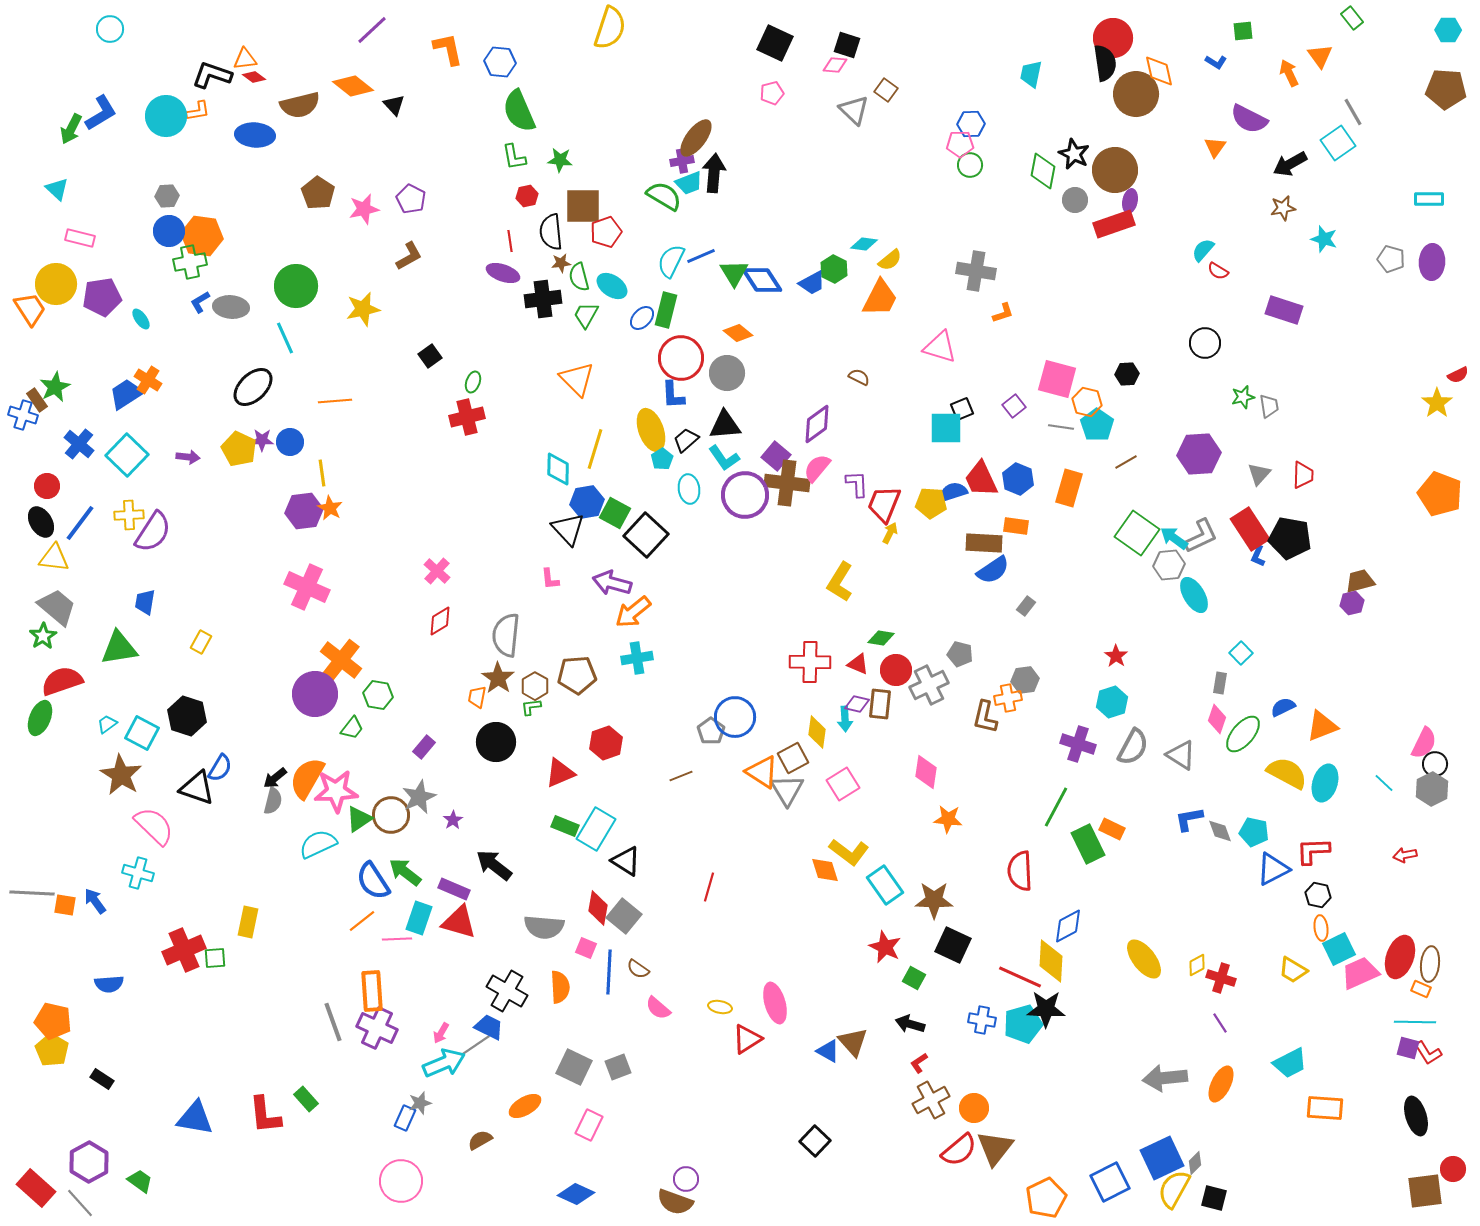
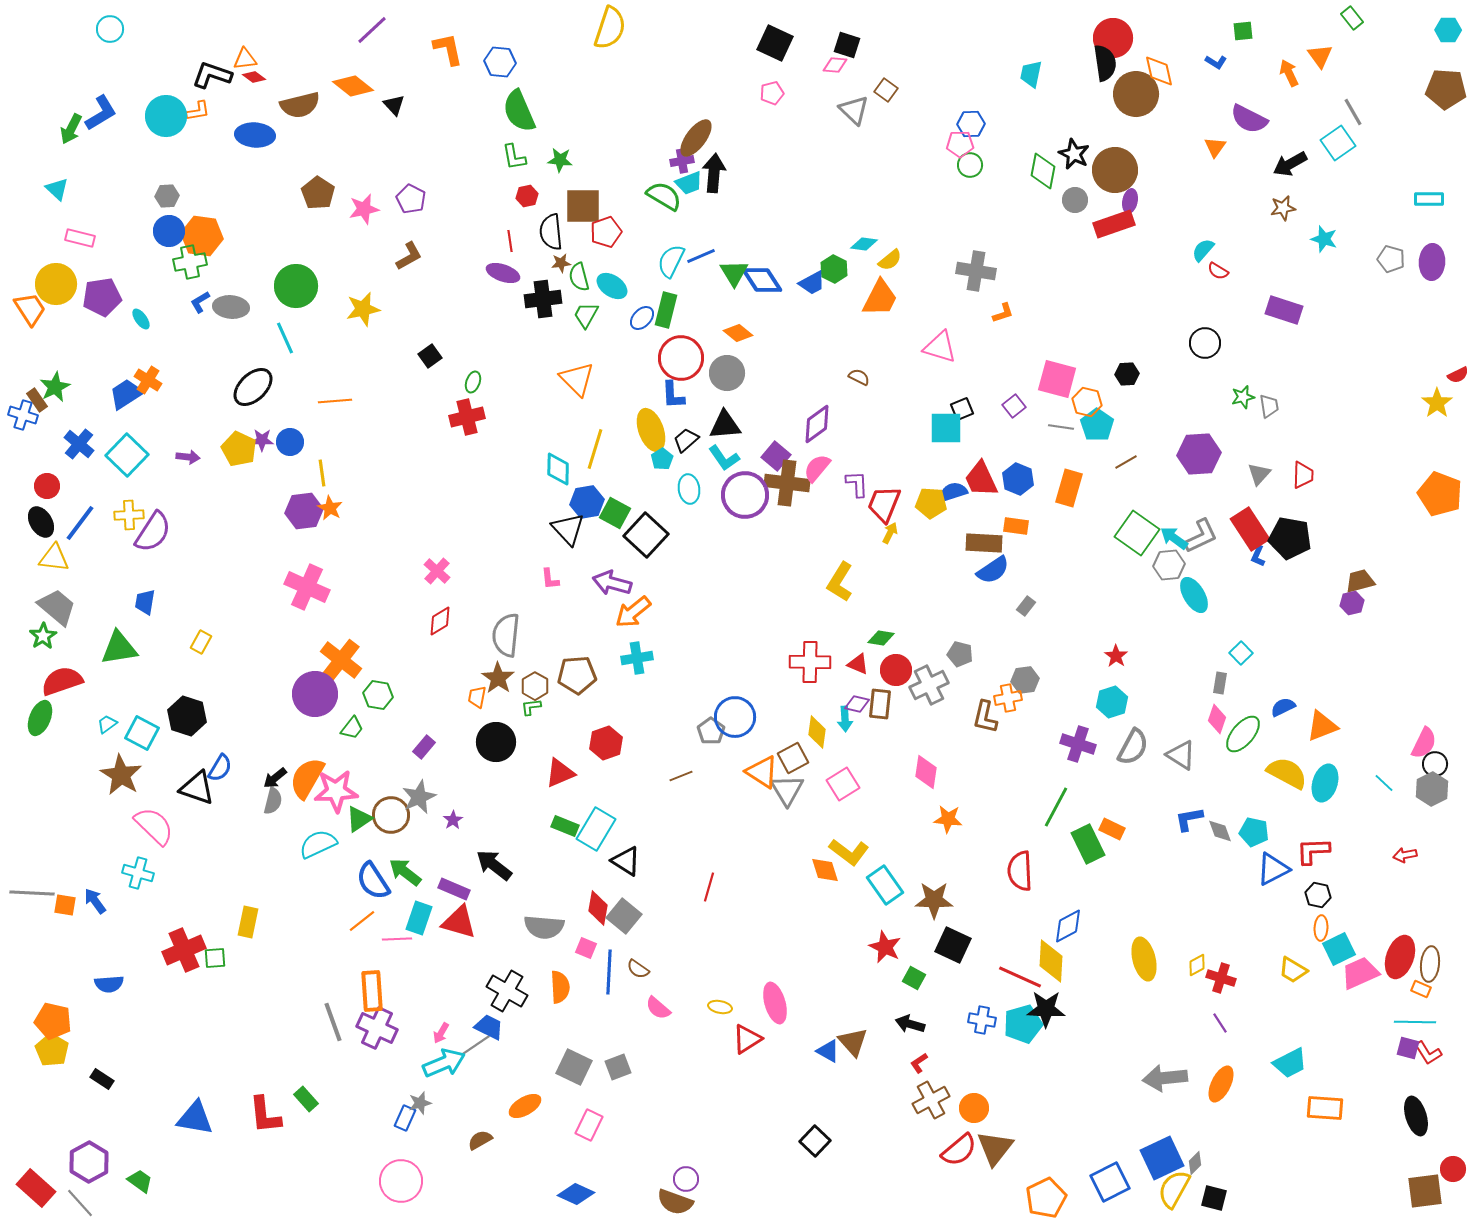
orange ellipse at (1321, 928): rotated 10 degrees clockwise
yellow ellipse at (1144, 959): rotated 24 degrees clockwise
